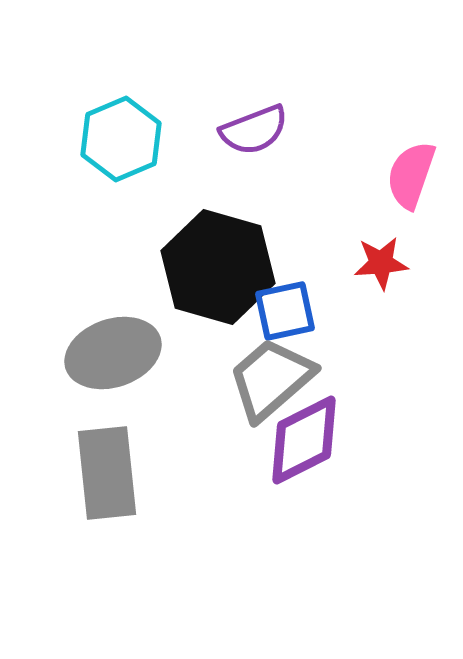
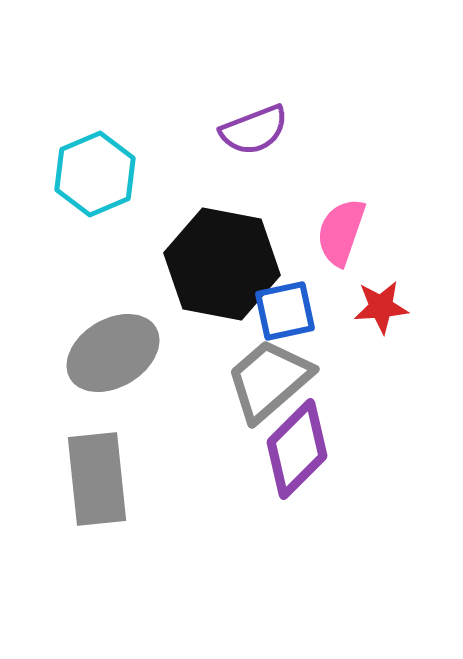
cyan hexagon: moved 26 px left, 35 px down
pink semicircle: moved 70 px left, 57 px down
red star: moved 44 px down
black hexagon: moved 4 px right, 3 px up; rotated 5 degrees counterclockwise
gray ellipse: rotated 12 degrees counterclockwise
gray trapezoid: moved 2 px left, 1 px down
purple diamond: moved 7 px left, 9 px down; rotated 18 degrees counterclockwise
gray rectangle: moved 10 px left, 6 px down
